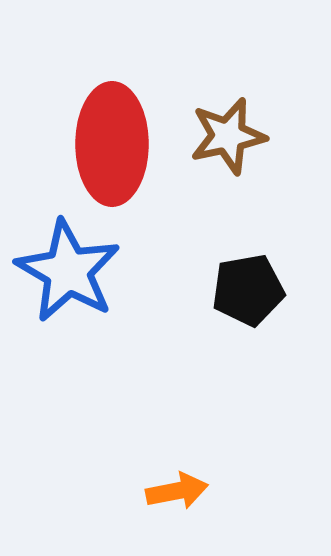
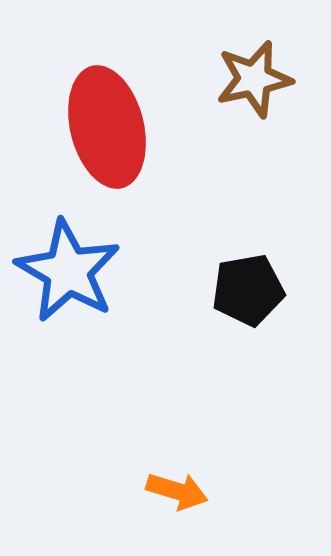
brown star: moved 26 px right, 57 px up
red ellipse: moved 5 px left, 17 px up; rotated 14 degrees counterclockwise
orange arrow: rotated 28 degrees clockwise
